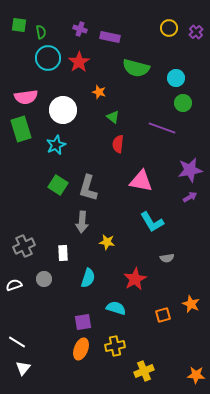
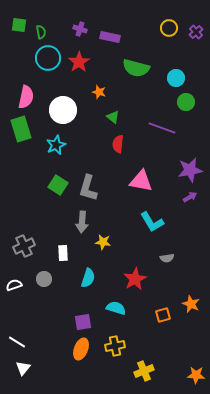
pink semicircle at (26, 97): rotated 70 degrees counterclockwise
green circle at (183, 103): moved 3 px right, 1 px up
yellow star at (107, 242): moved 4 px left
